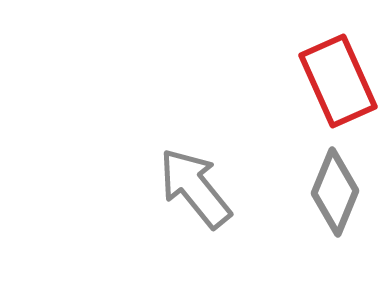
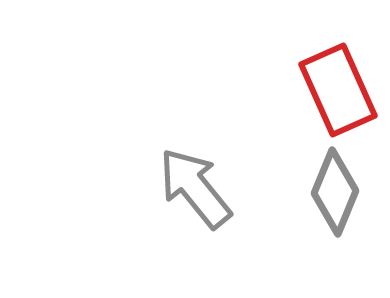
red rectangle: moved 9 px down
